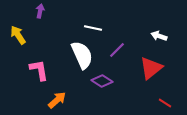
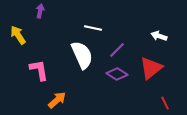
purple diamond: moved 15 px right, 7 px up
red line: rotated 32 degrees clockwise
